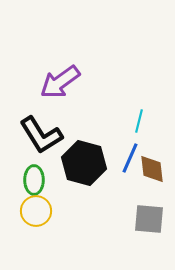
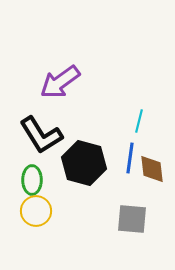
blue line: rotated 16 degrees counterclockwise
green ellipse: moved 2 px left
gray square: moved 17 px left
